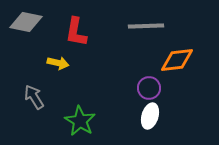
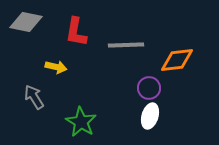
gray line: moved 20 px left, 19 px down
yellow arrow: moved 2 px left, 4 px down
green star: moved 1 px right, 1 px down
